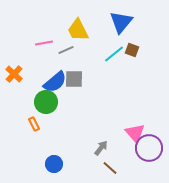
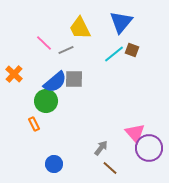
yellow trapezoid: moved 2 px right, 2 px up
pink line: rotated 54 degrees clockwise
green circle: moved 1 px up
